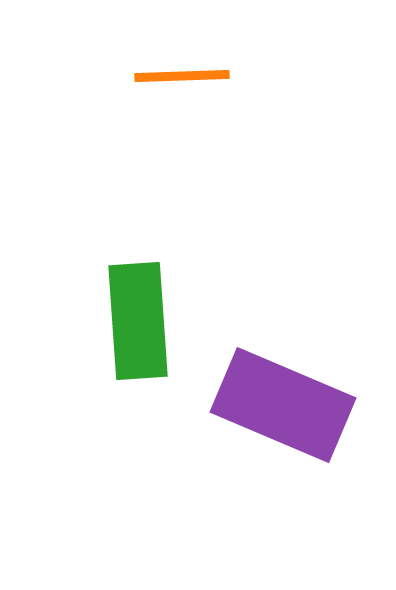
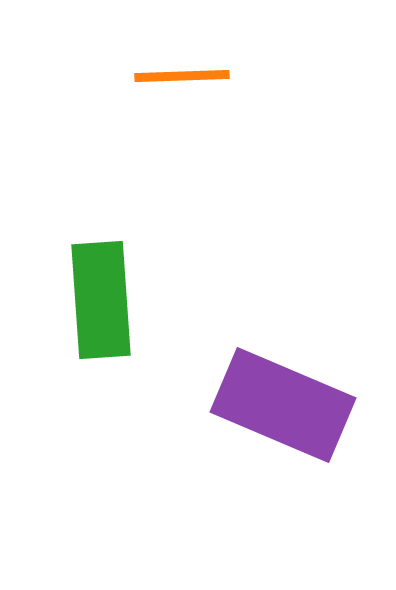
green rectangle: moved 37 px left, 21 px up
